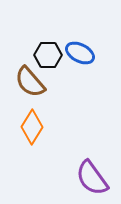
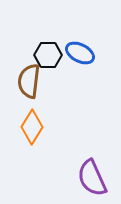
brown semicircle: moved 1 px left, 1 px up; rotated 48 degrees clockwise
purple semicircle: rotated 12 degrees clockwise
